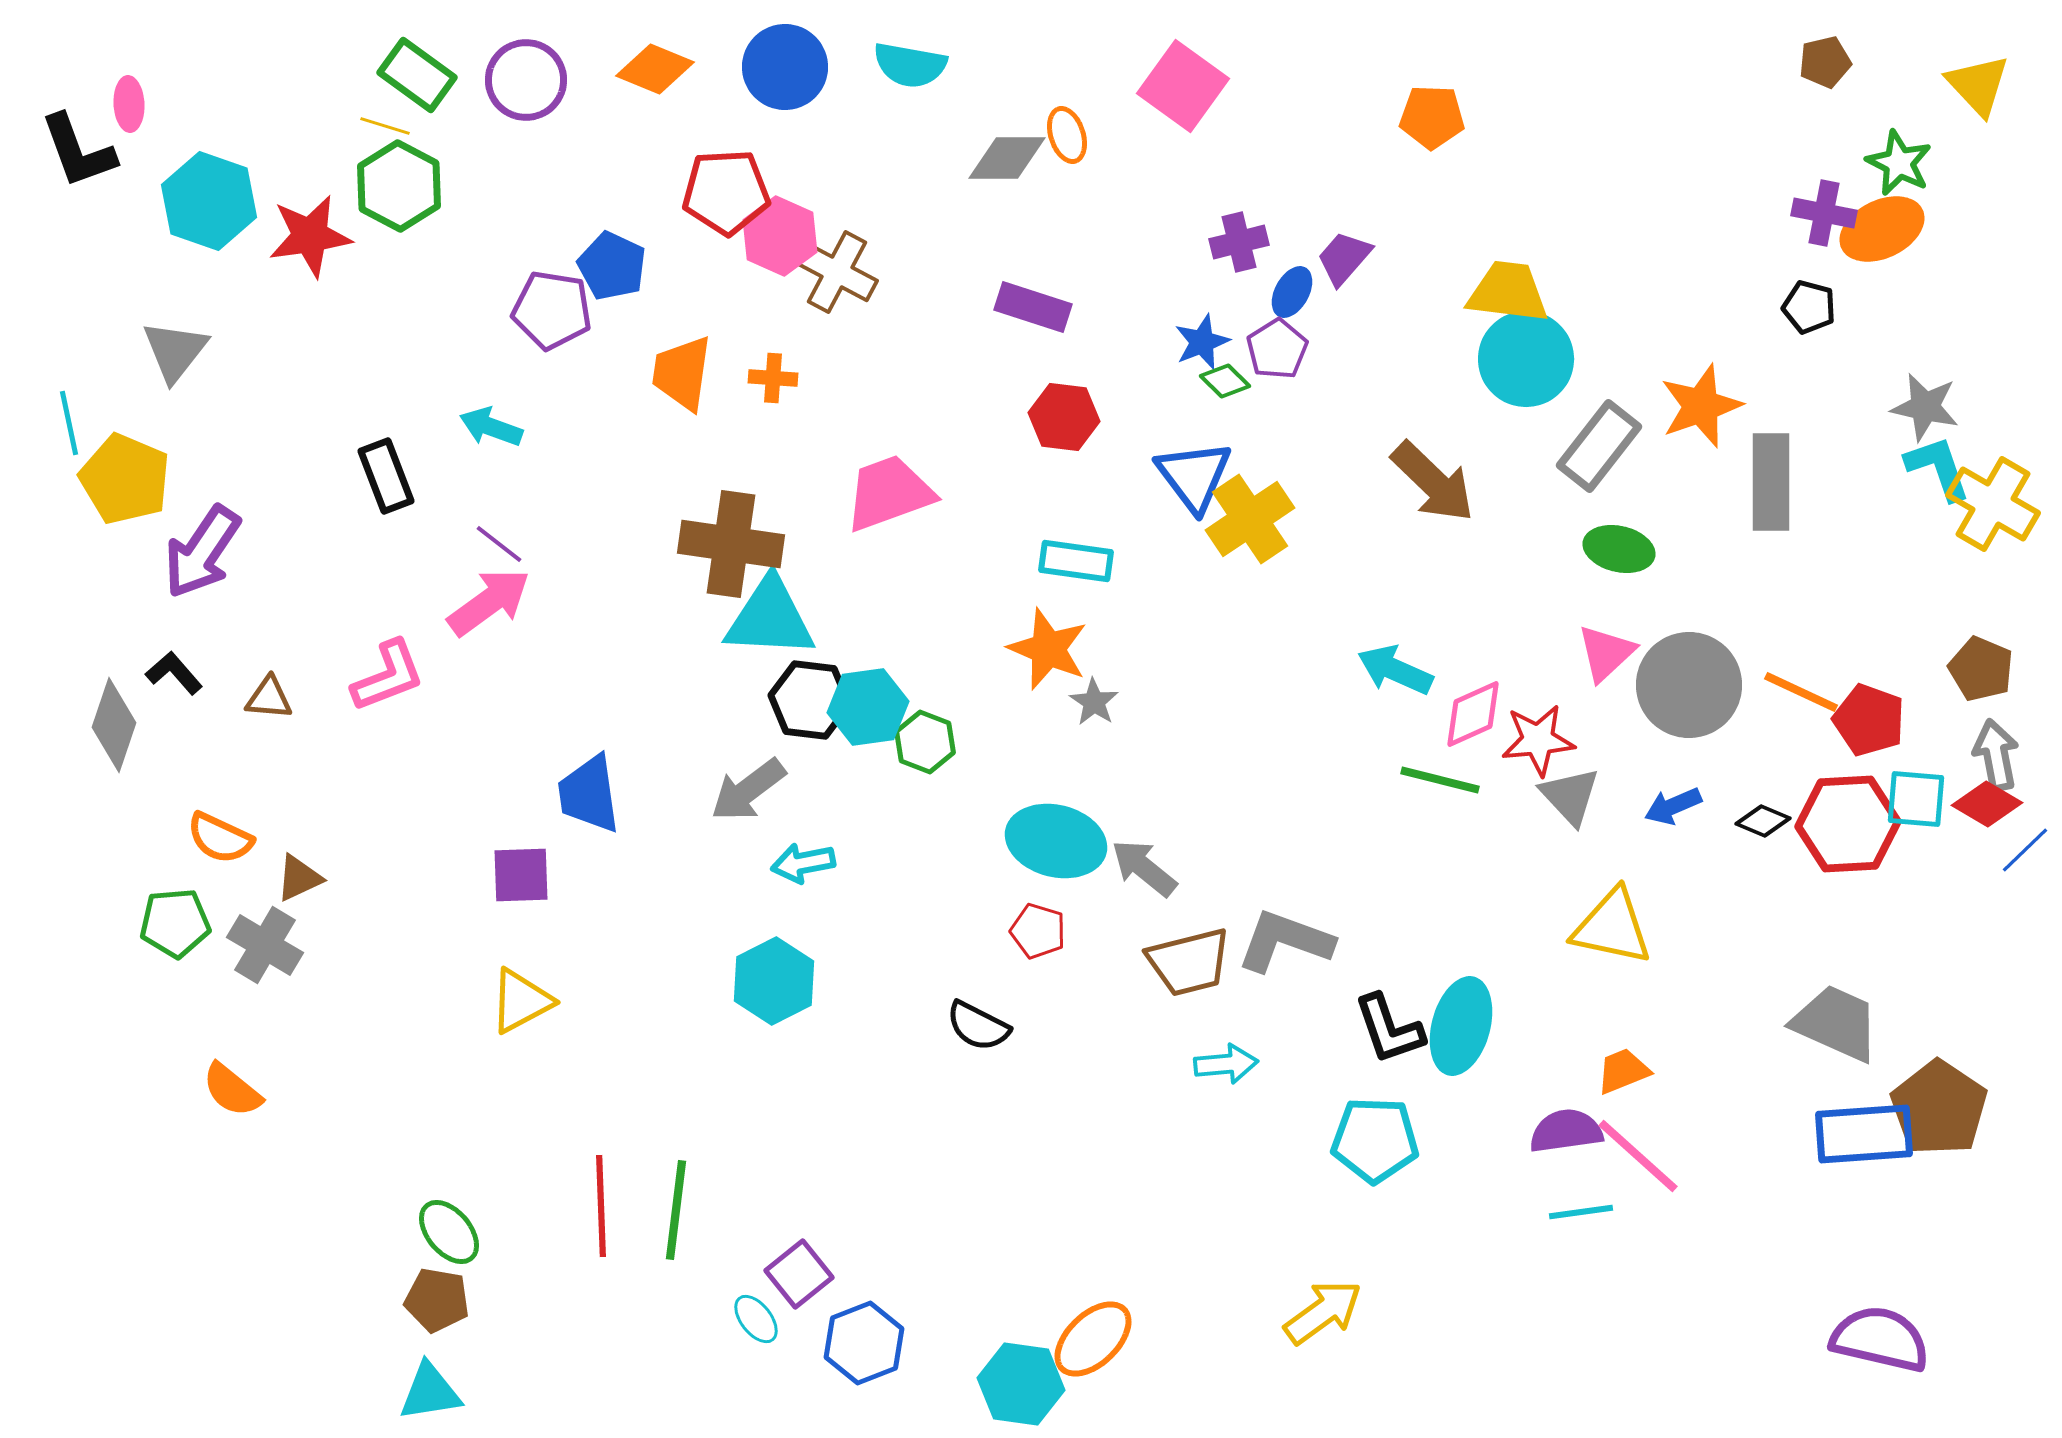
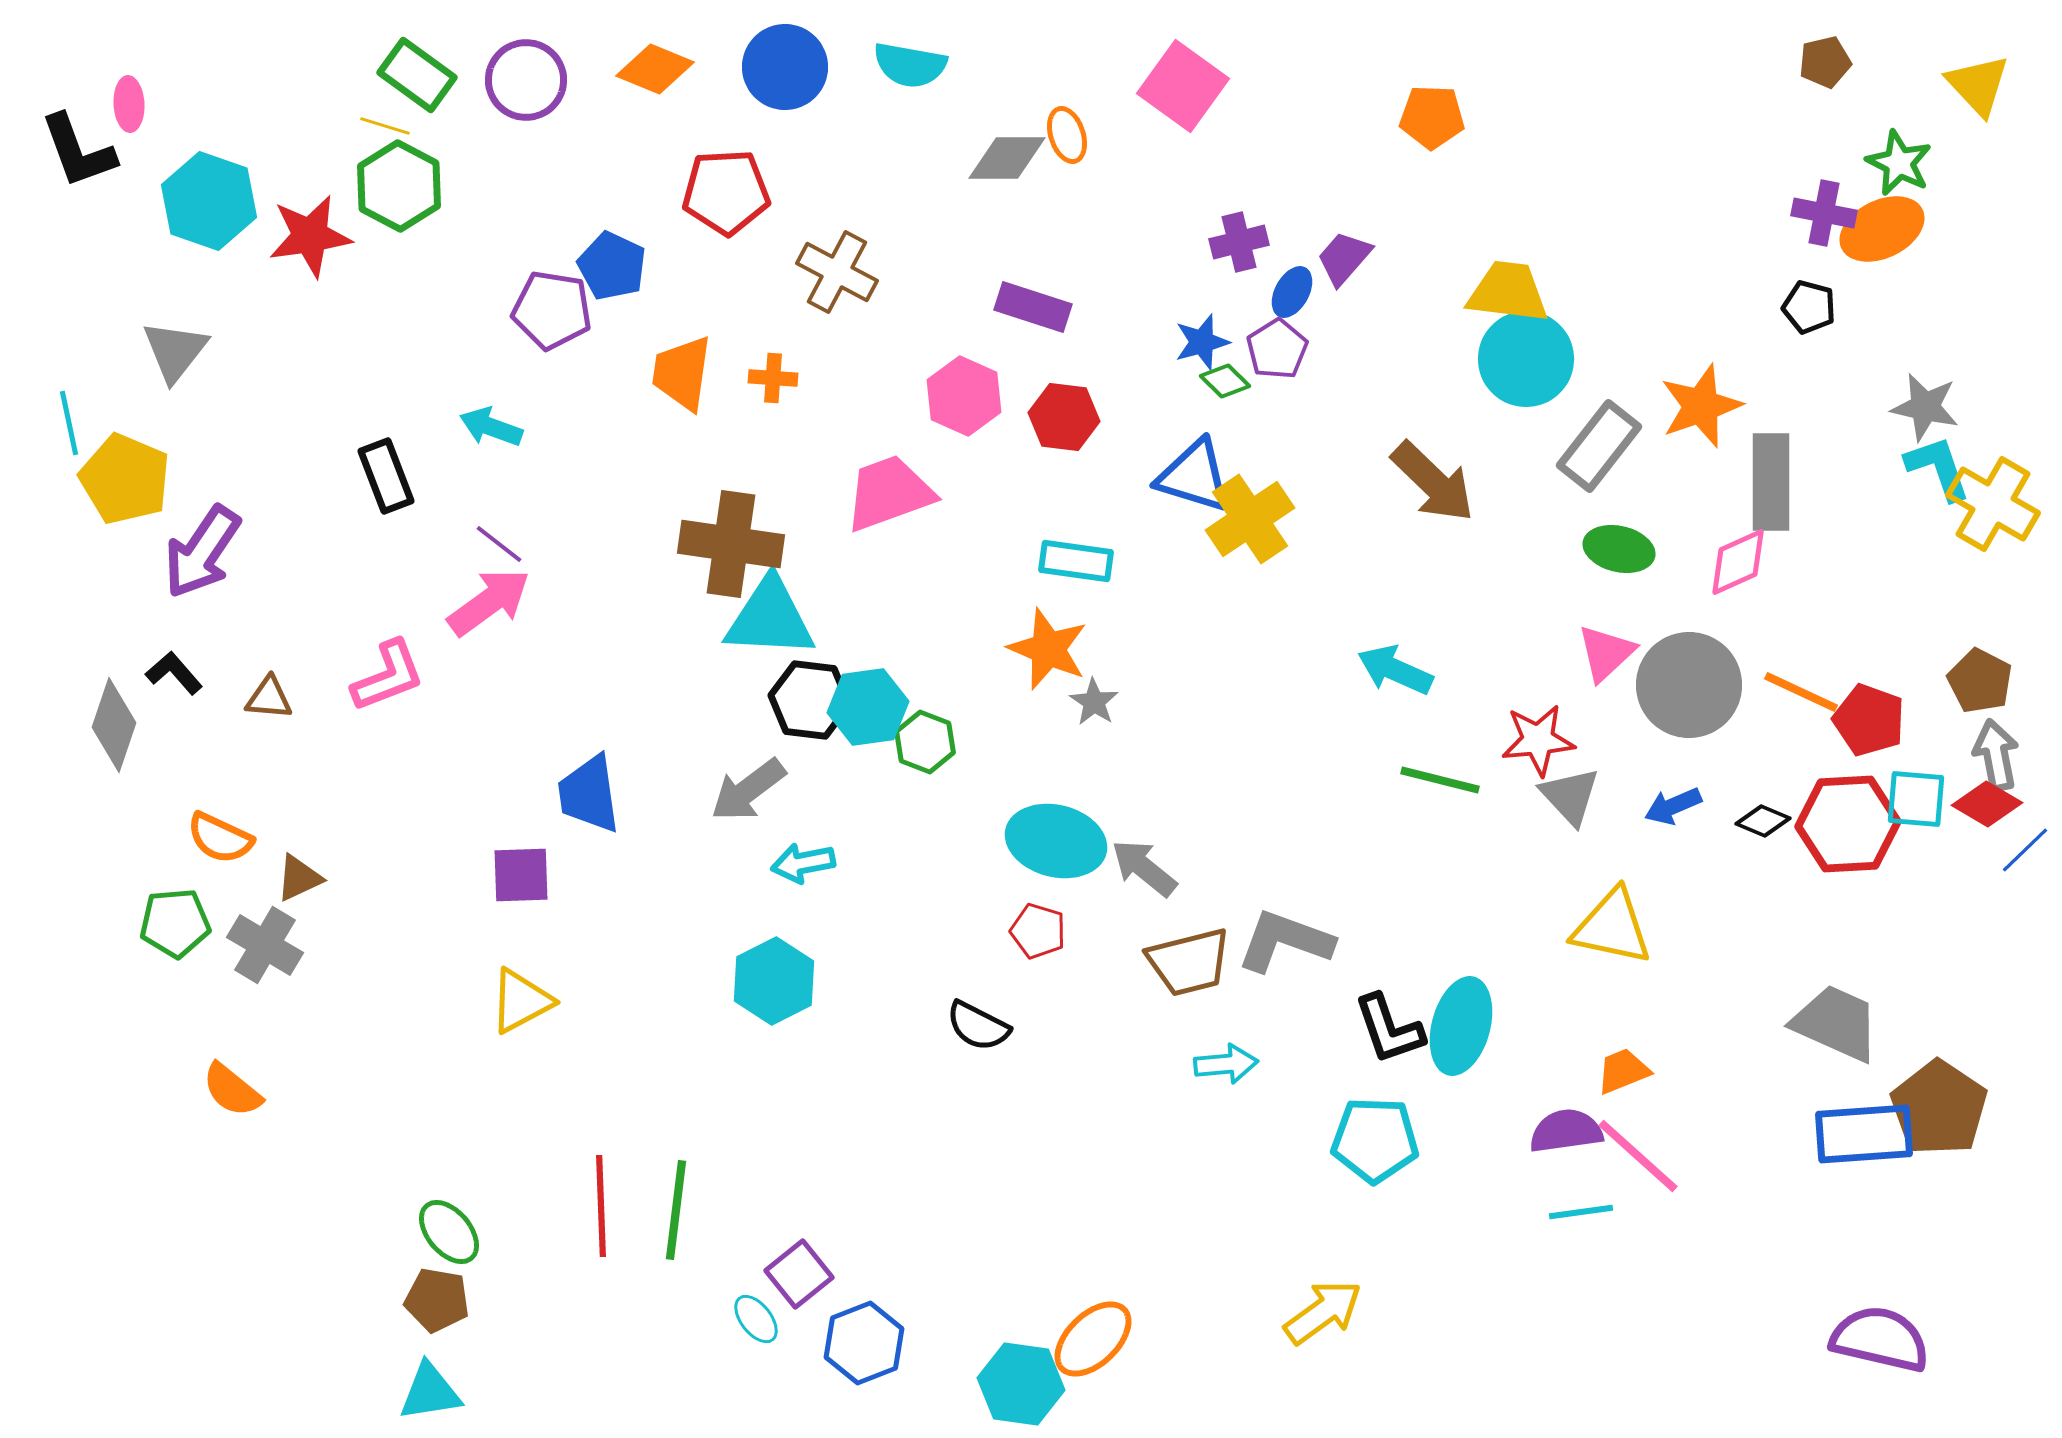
pink hexagon at (780, 236): moved 184 px right, 160 px down
blue star at (1202, 342): rotated 6 degrees clockwise
blue triangle at (1194, 476): rotated 36 degrees counterclockwise
brown pentagon at (1981, 669): moved 1 px left, 12 px down; rotated 4 degrees clockwise
pink diamond at (1473, 714): moved 265 px right, 152 px up
